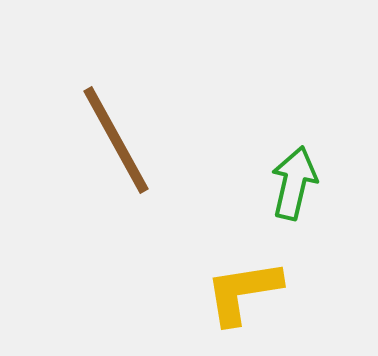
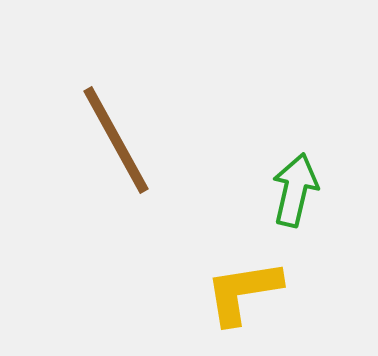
green arrow: moved 1 px right, 7 px down
